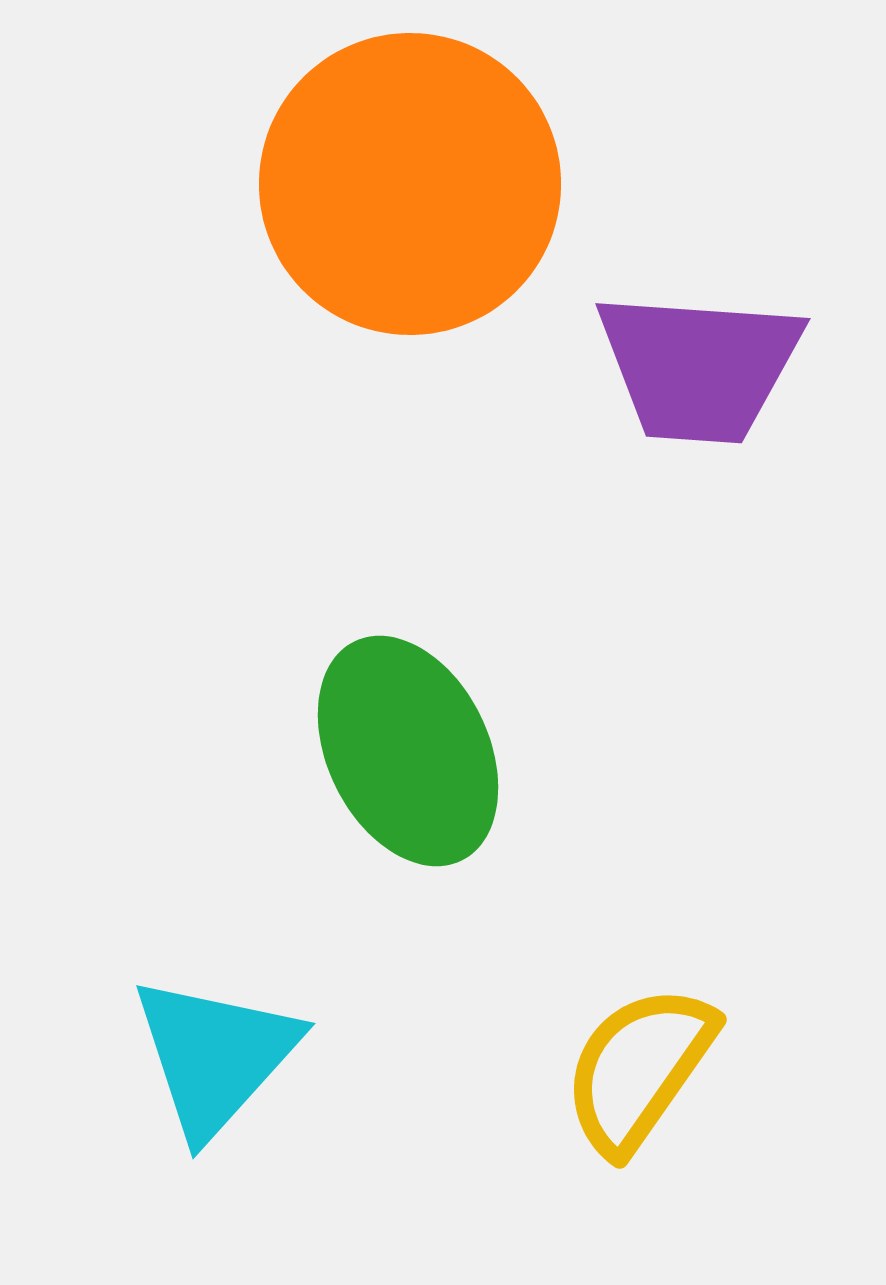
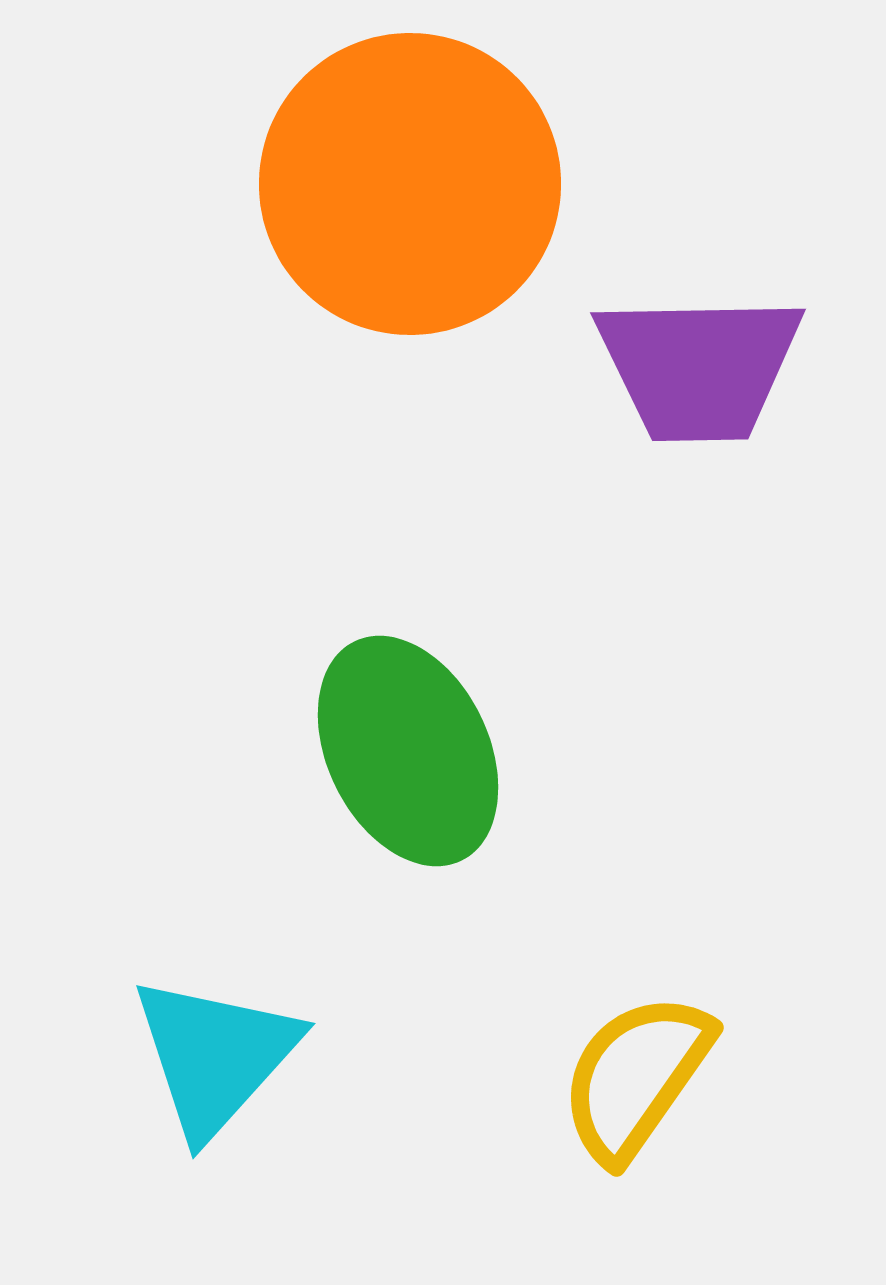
purple trapezoid: rotated 5 degrees counterclockwise
yellow semicircle: moved 3 px left, 8 px down
